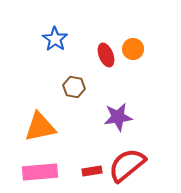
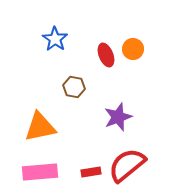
purple star: rotated 12 degrees counterclockwise
red rectangle: moved 1 px left, 1 px down
